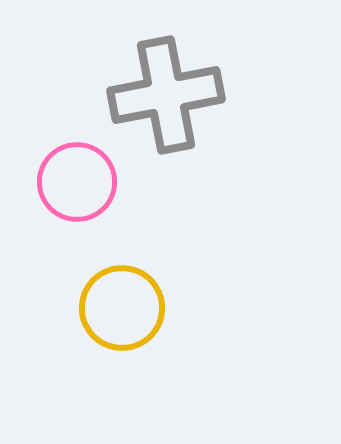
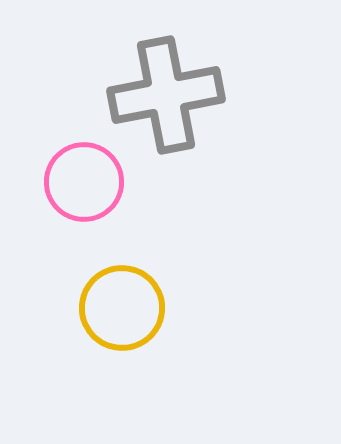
pink circle: moved 7 px right
